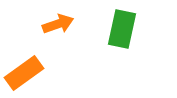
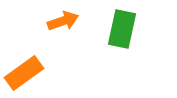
orange arrow: moved 5 px right, 3 px up
